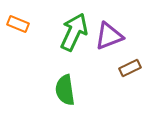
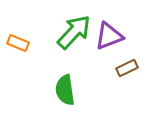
orange rectangle: moved 19 px down
green arrow: rotated 18 degrees clockwise
brown rectangle: moved 3 px left
